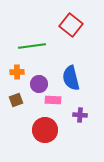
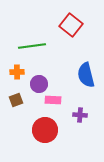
blue semicircle: moved 15 px right, 3 px up
